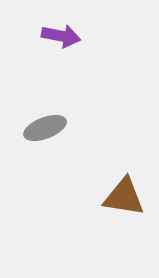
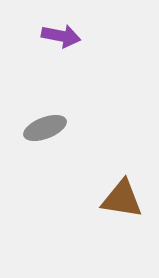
brown triangle: moved 2 px left, 2 px down
